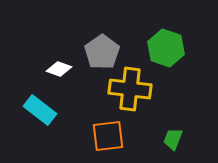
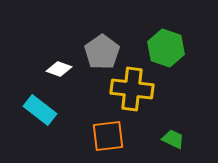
yellow cross: moved 2 px right
green trapezoid: rotated 95 degrees clockwise
